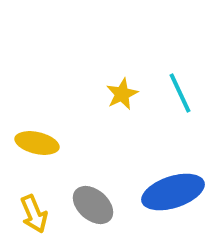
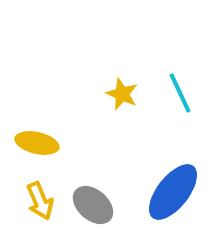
yellow star: rotated 24 degrees counterclockwise
blue ellipse: rotated 34 degrees counterclockwise
yellow arrow: moved 6 px right, 13 px up
